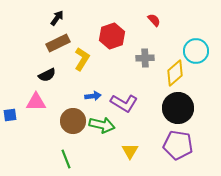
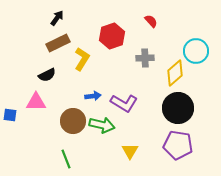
red semicircle: moved 3 px left, 1 px down
blue square: rotated 16 degrees clockwise
